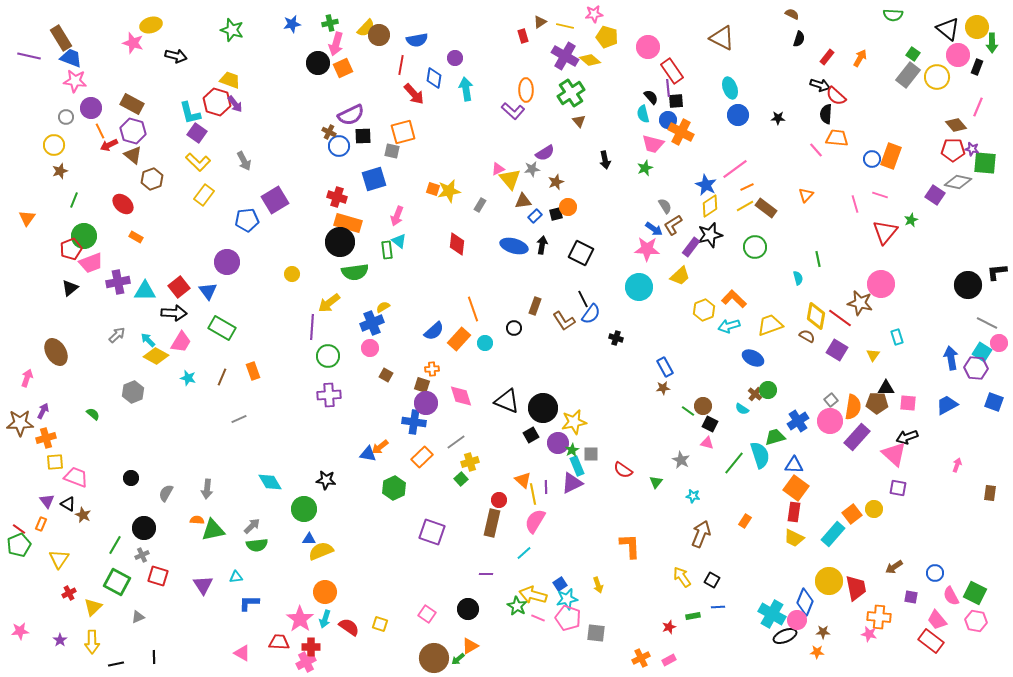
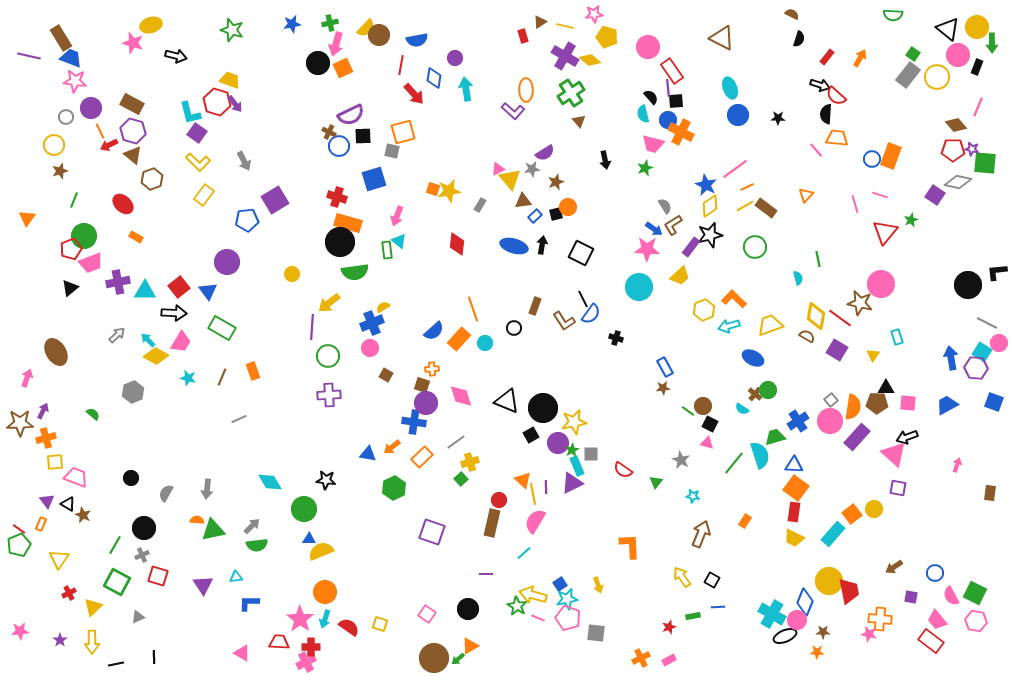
orange arrow at (380, 447): moved 12 px right
red trapezoid at (856, 588): moved 7 px left, 3 px down
orange cross at (879, 617): moved 1 px right, 2 px down
